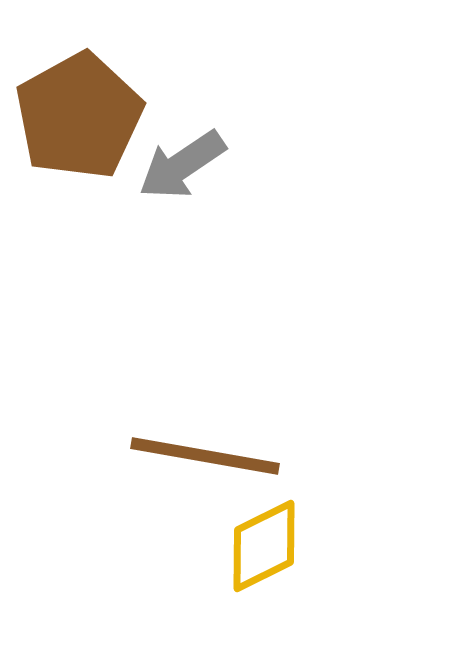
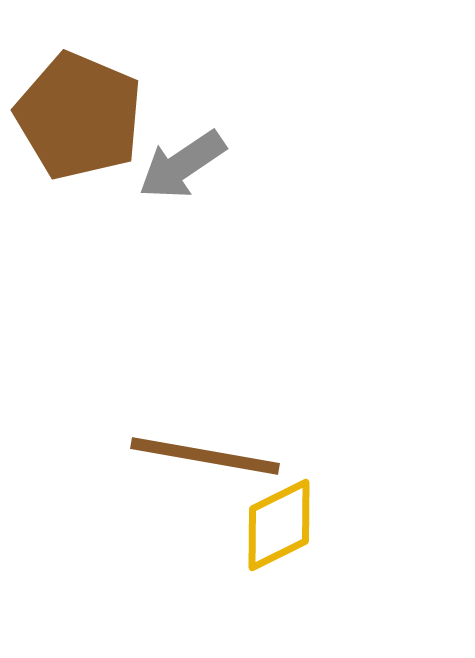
brown pentagon: rotated 20 degrees counterclockwise
yellow diamond: moved 15 px right, 21 px up
